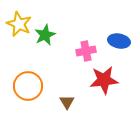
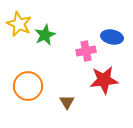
blue ellipse: moved 7 px left, 4 px up
